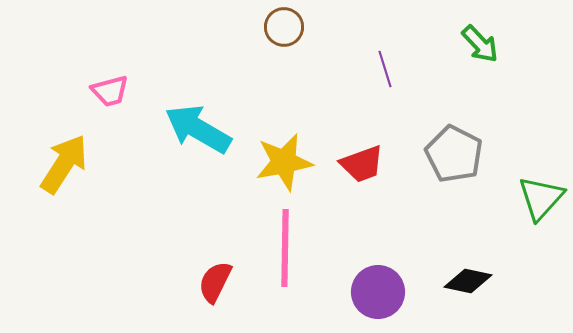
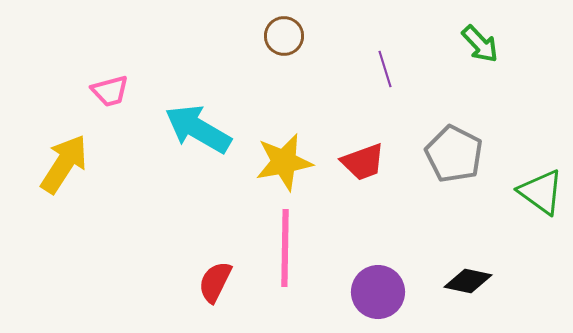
brown circle: moved 9 px down
red trapezoid: moved 1 px right, 2 px up
green triangle: moved 6 px up; rotated 36 degrees counterclockwise
